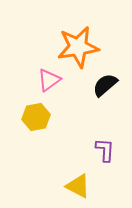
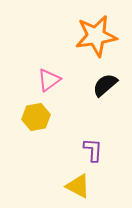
orange star: moved 18 px right, 11 px up
purple L-shape: moved 12 px left
